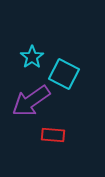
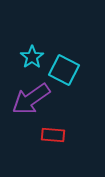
cyan square: moved 4 px up
purple arrow: moved 2 px up
